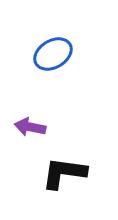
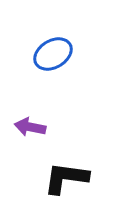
black L-shape: moved 2 px right, 5 px down
